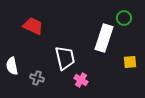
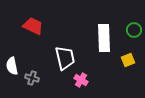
green circle: moved 10 px right, 12 px down
white rectangle: rotated 20 degrees counterclockwise
yellow square: moved 2 px left, 2 px up; rotated 16 degrees counterclockwise
gray cross: moved 5 px left
